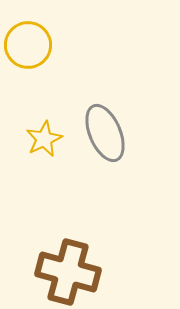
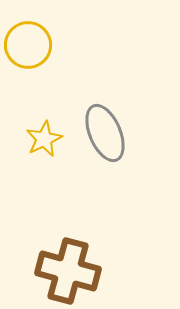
brown cross: moved 1 px up
